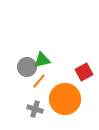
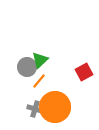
green triangle: moved 2 px left; rotated 30 degrees counterclockwise
orange circle: moved 10 px left, 8 px down
